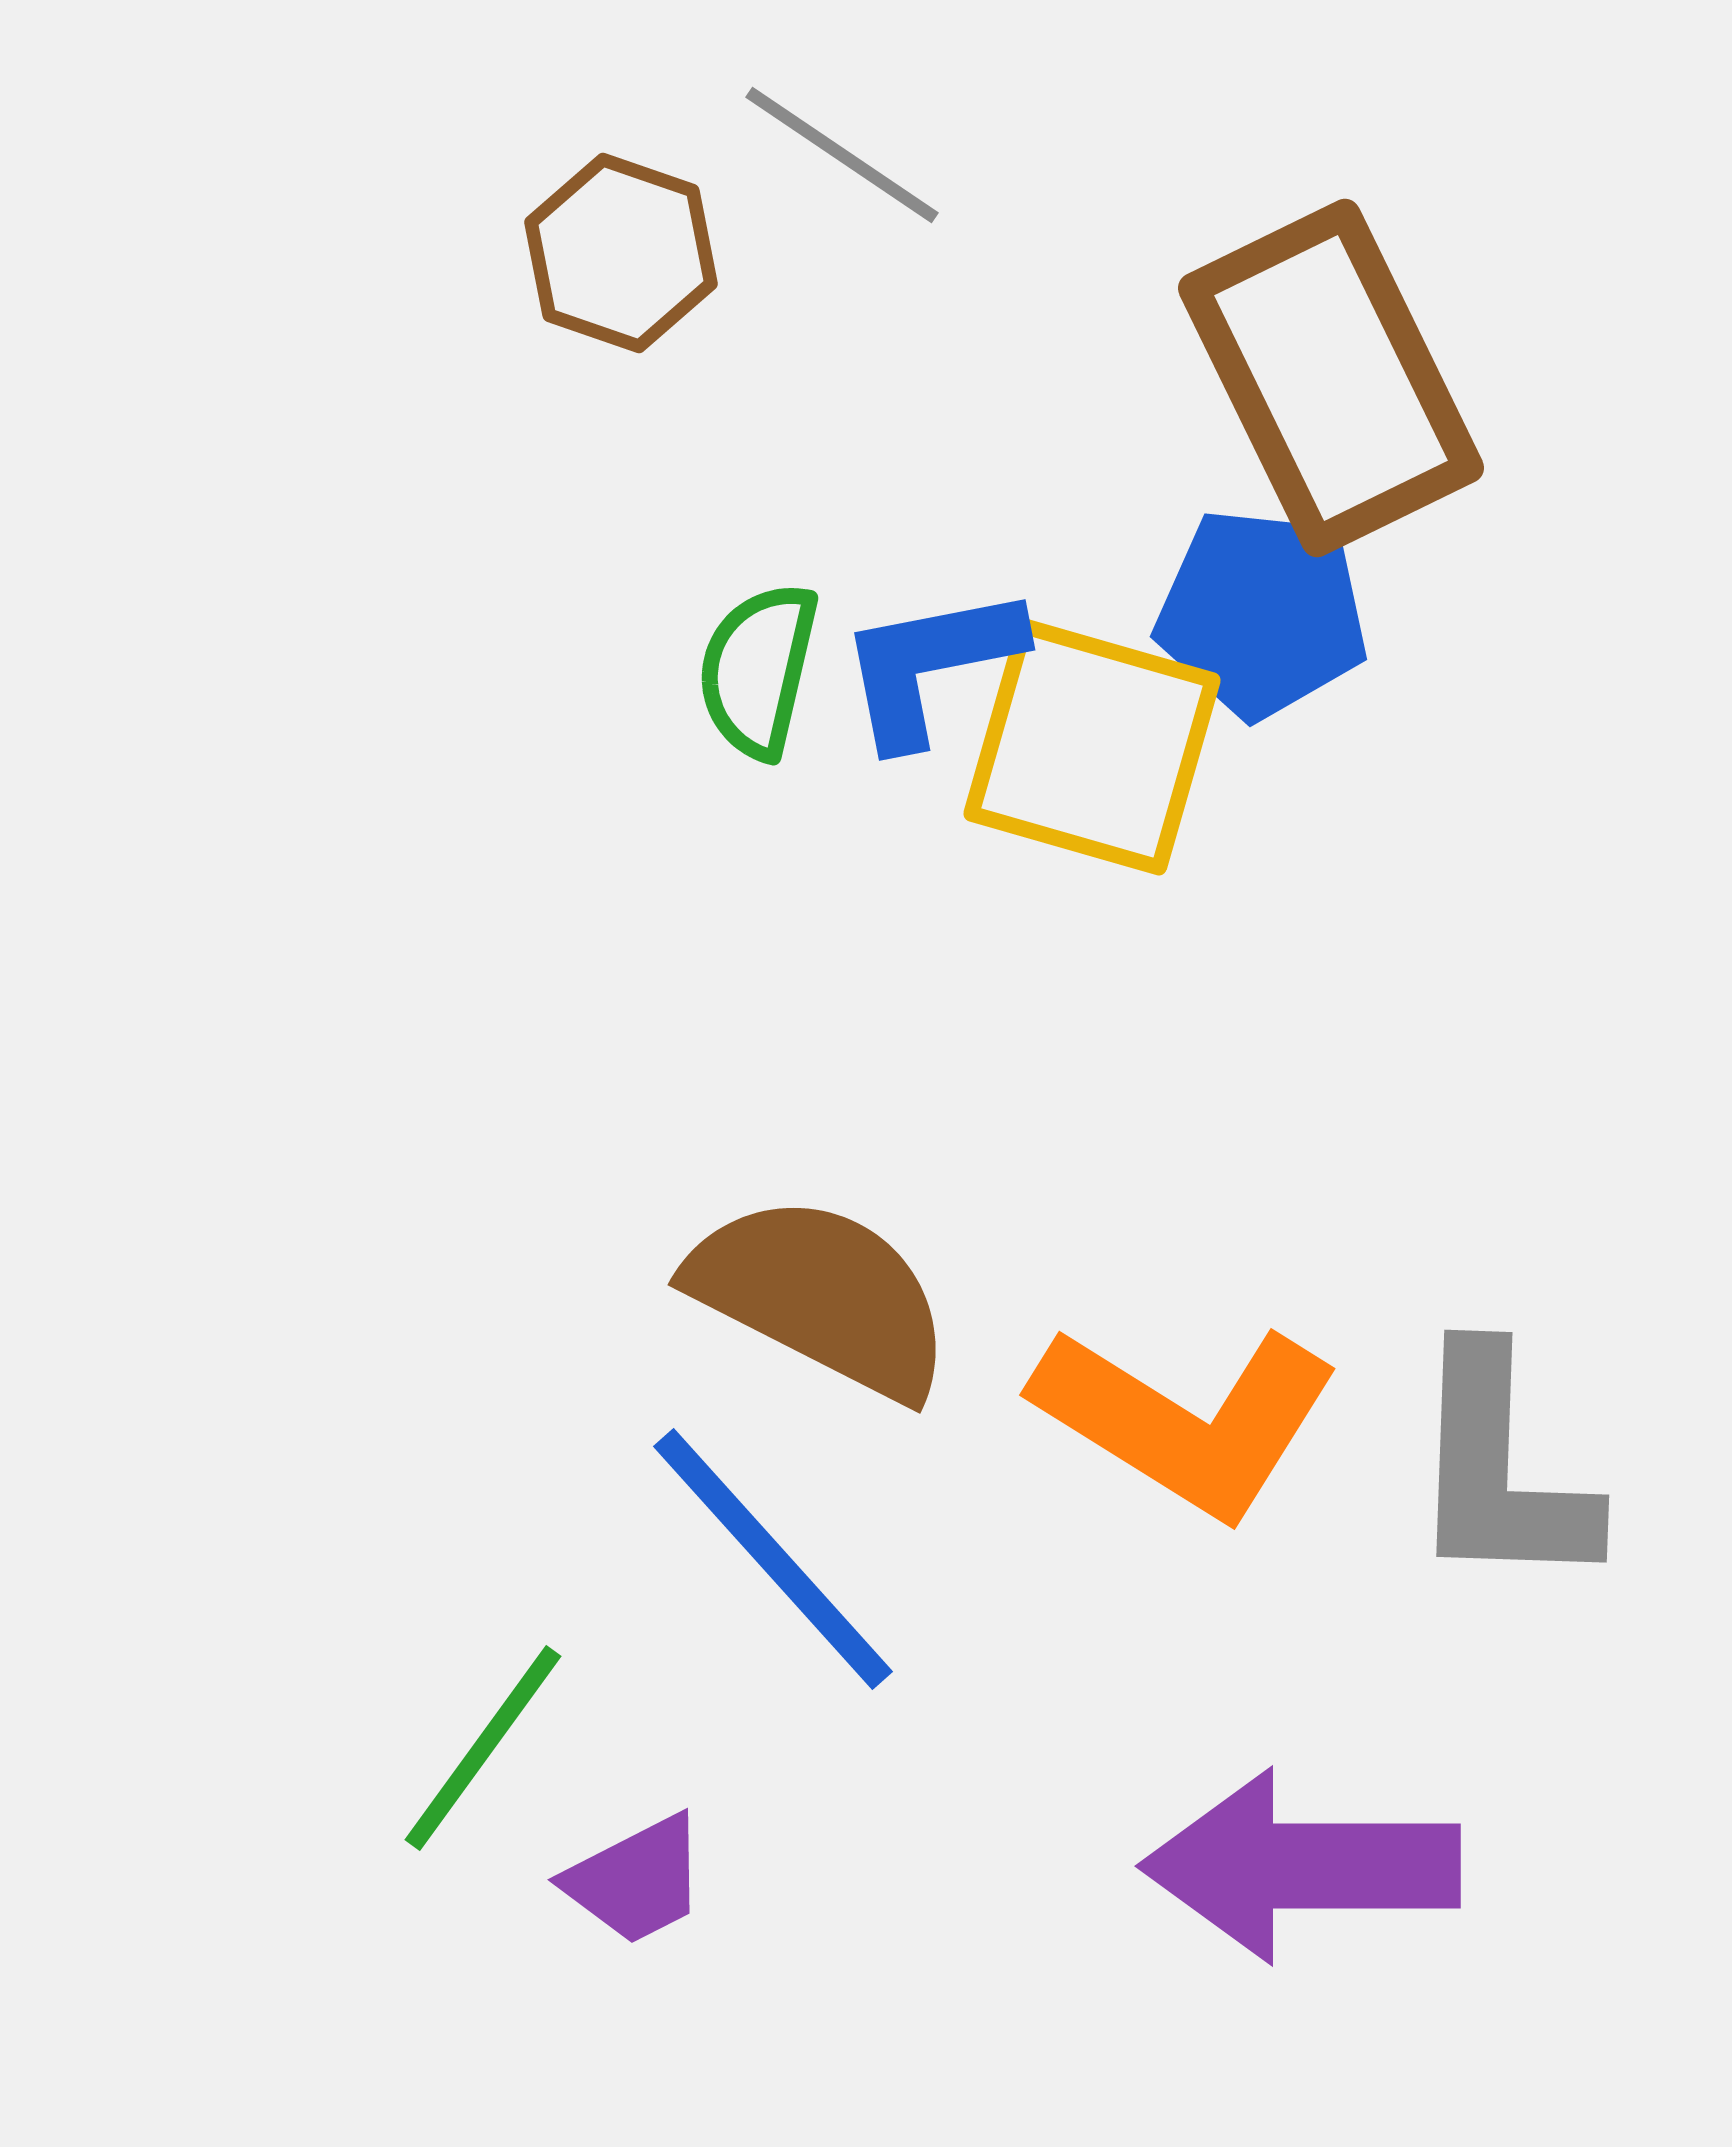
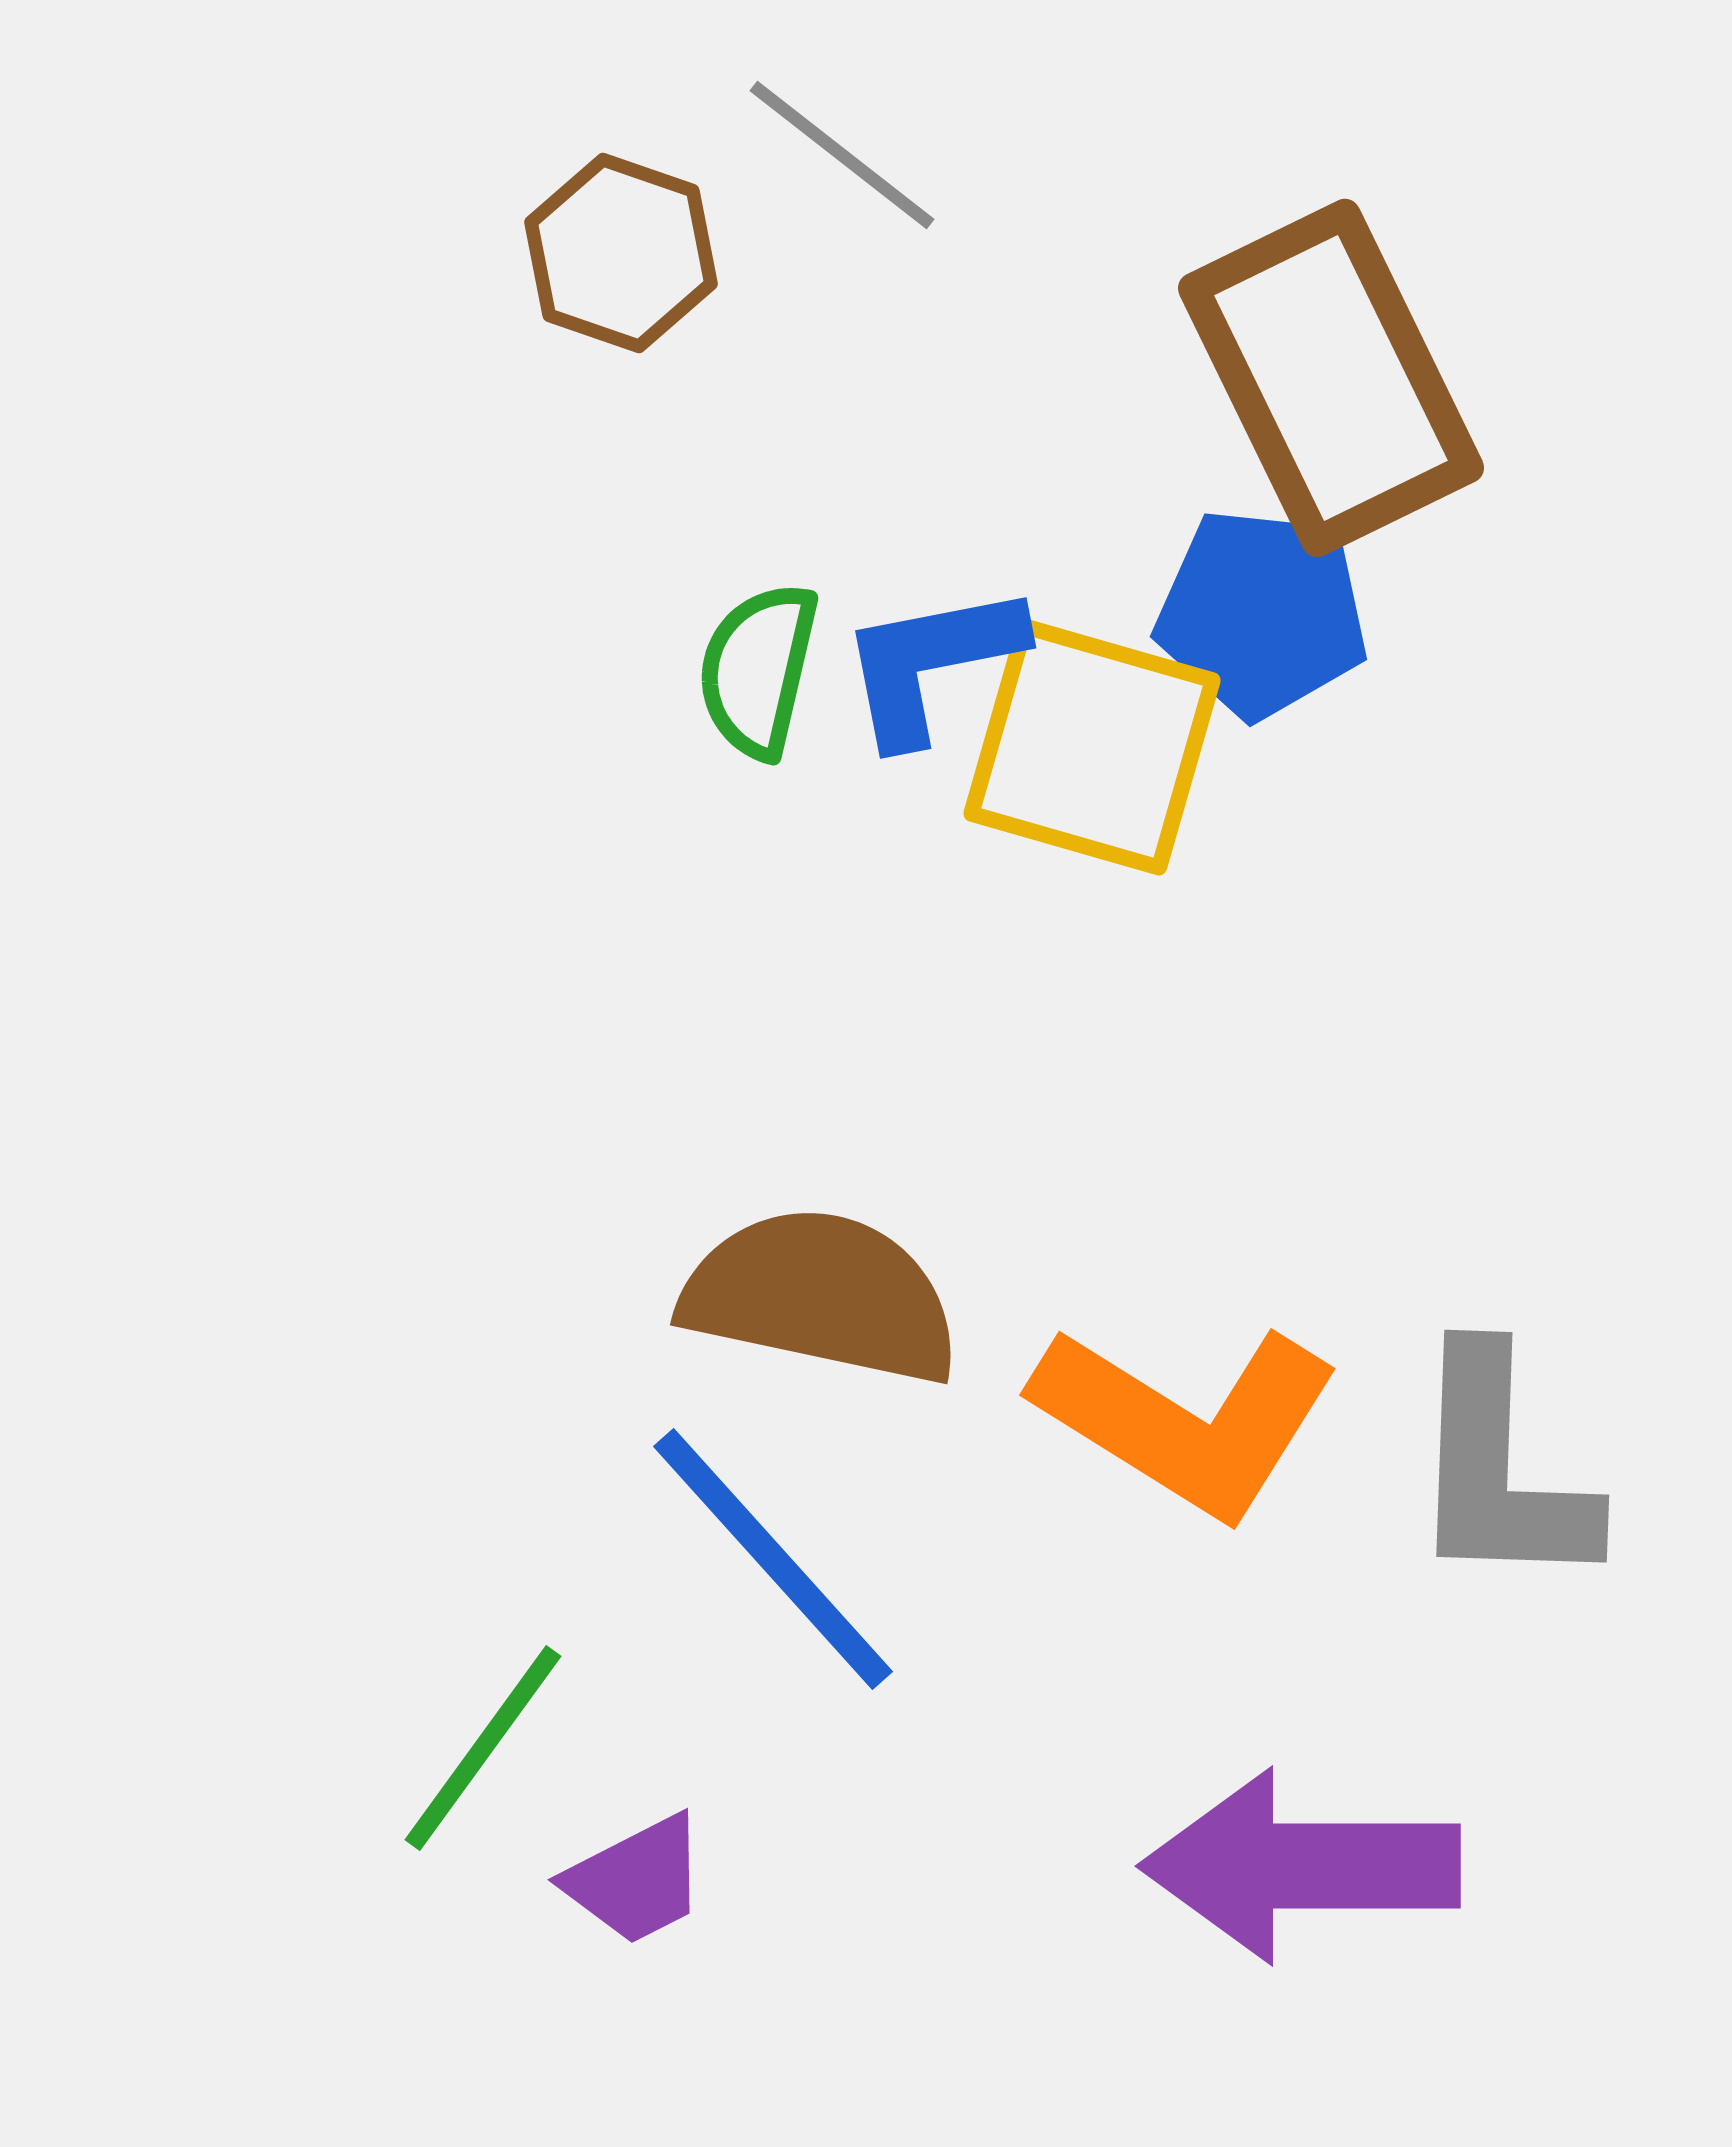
gray line: rotated 4 degrees clockwise
blue L-shape: moved 1 px right, 2 px up
brown semicircle: rotated 15 degrees counterclockwise
